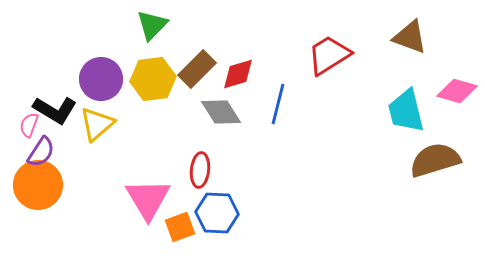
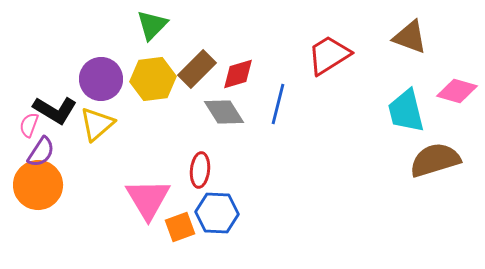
gray diamond: moved 3 px right
